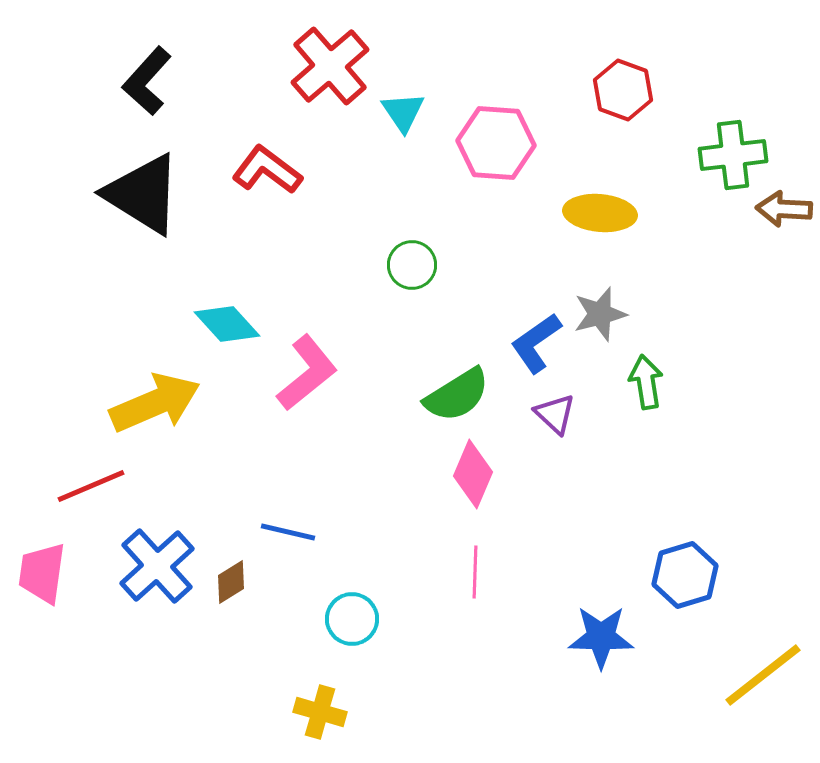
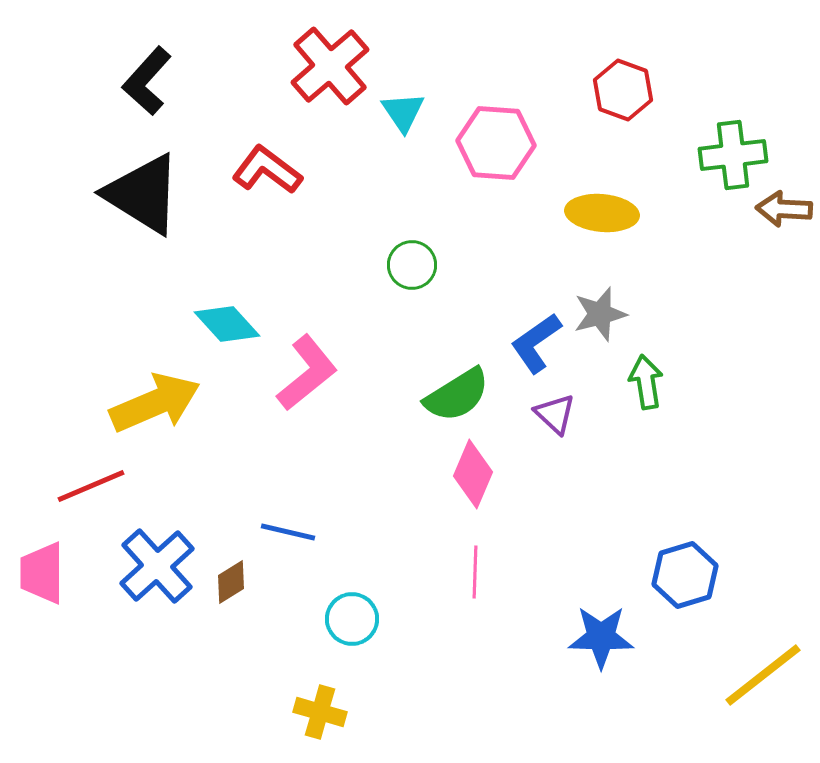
yellow ellipse: moved 2 px right
pink trapezoid: rotated 8 degrees counterclockwise
